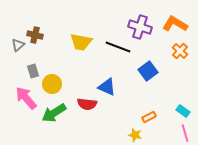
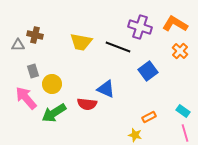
gray triangle: rotated 40 degrees clockwise
blue triangle: moved 1 px left, 2 px down
